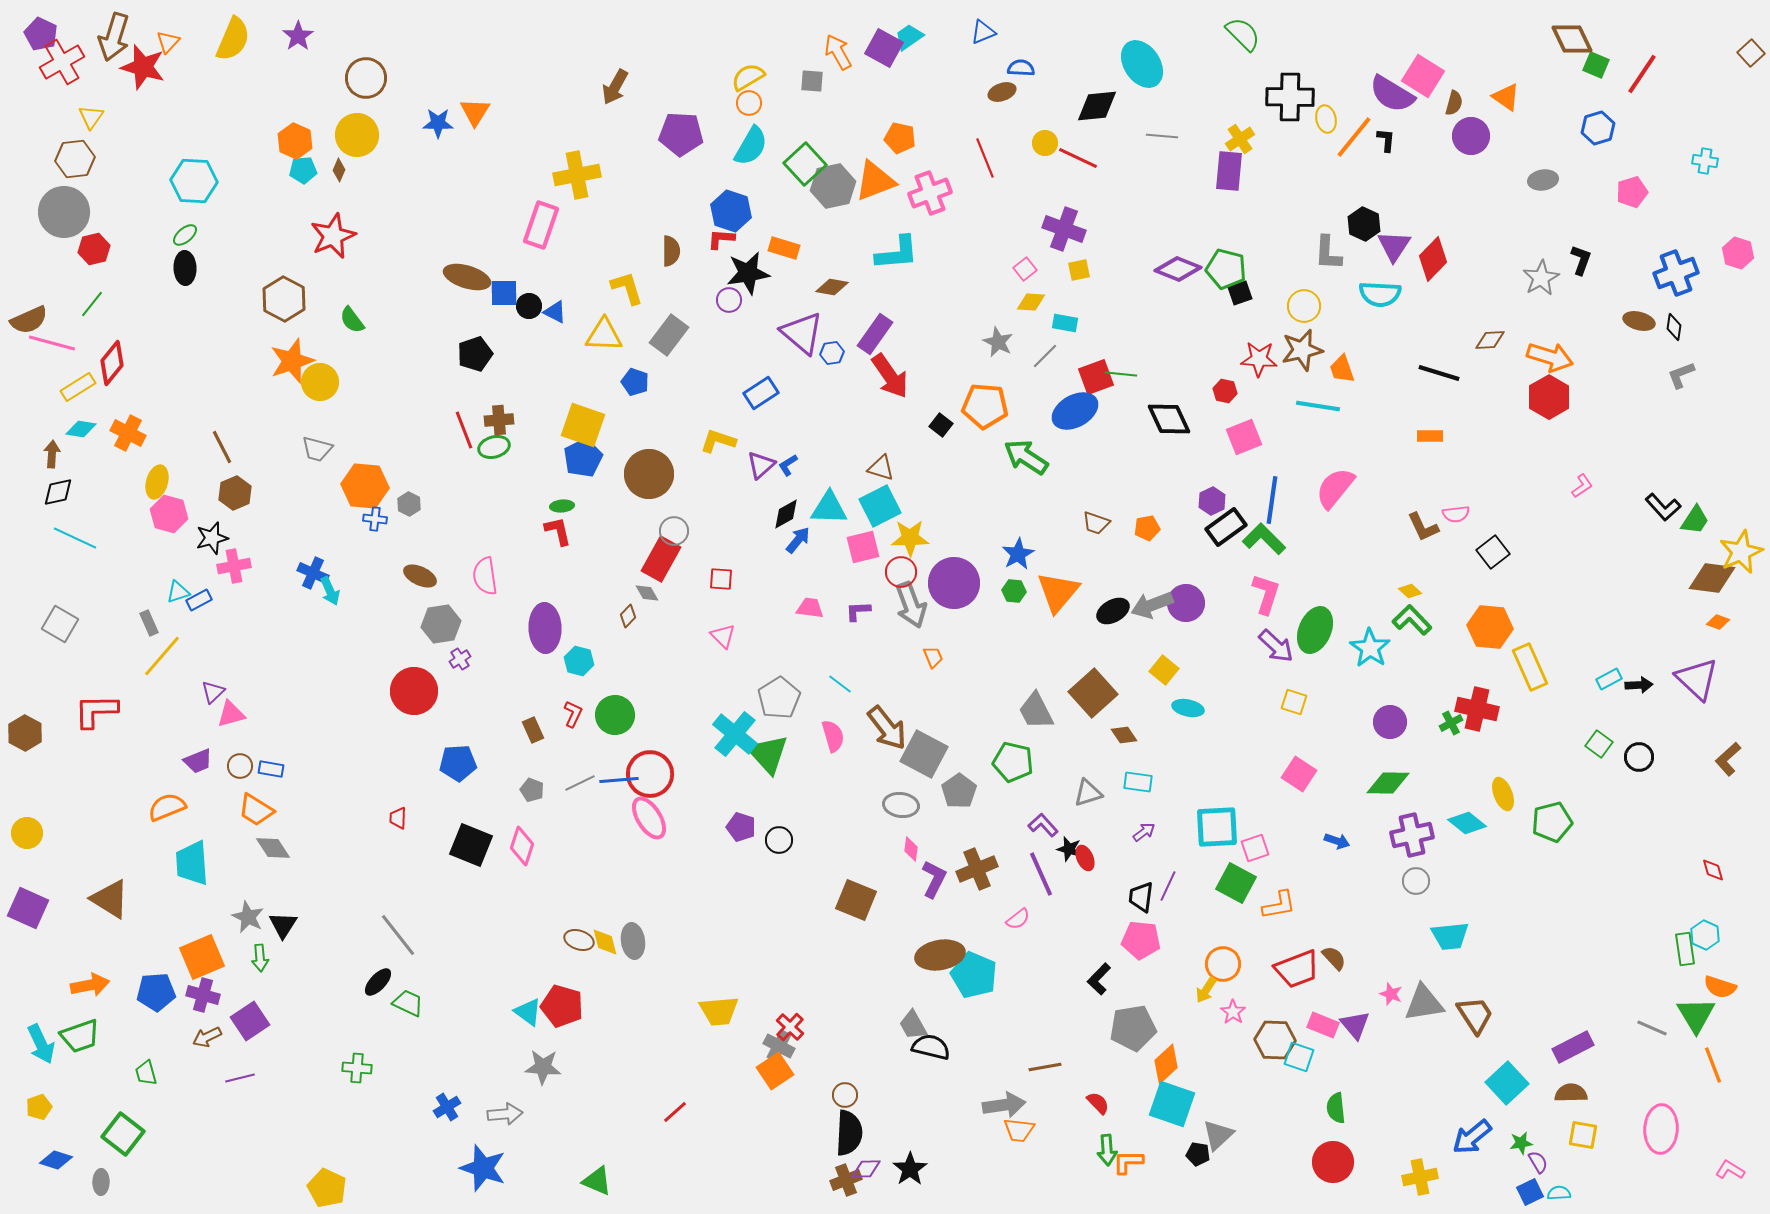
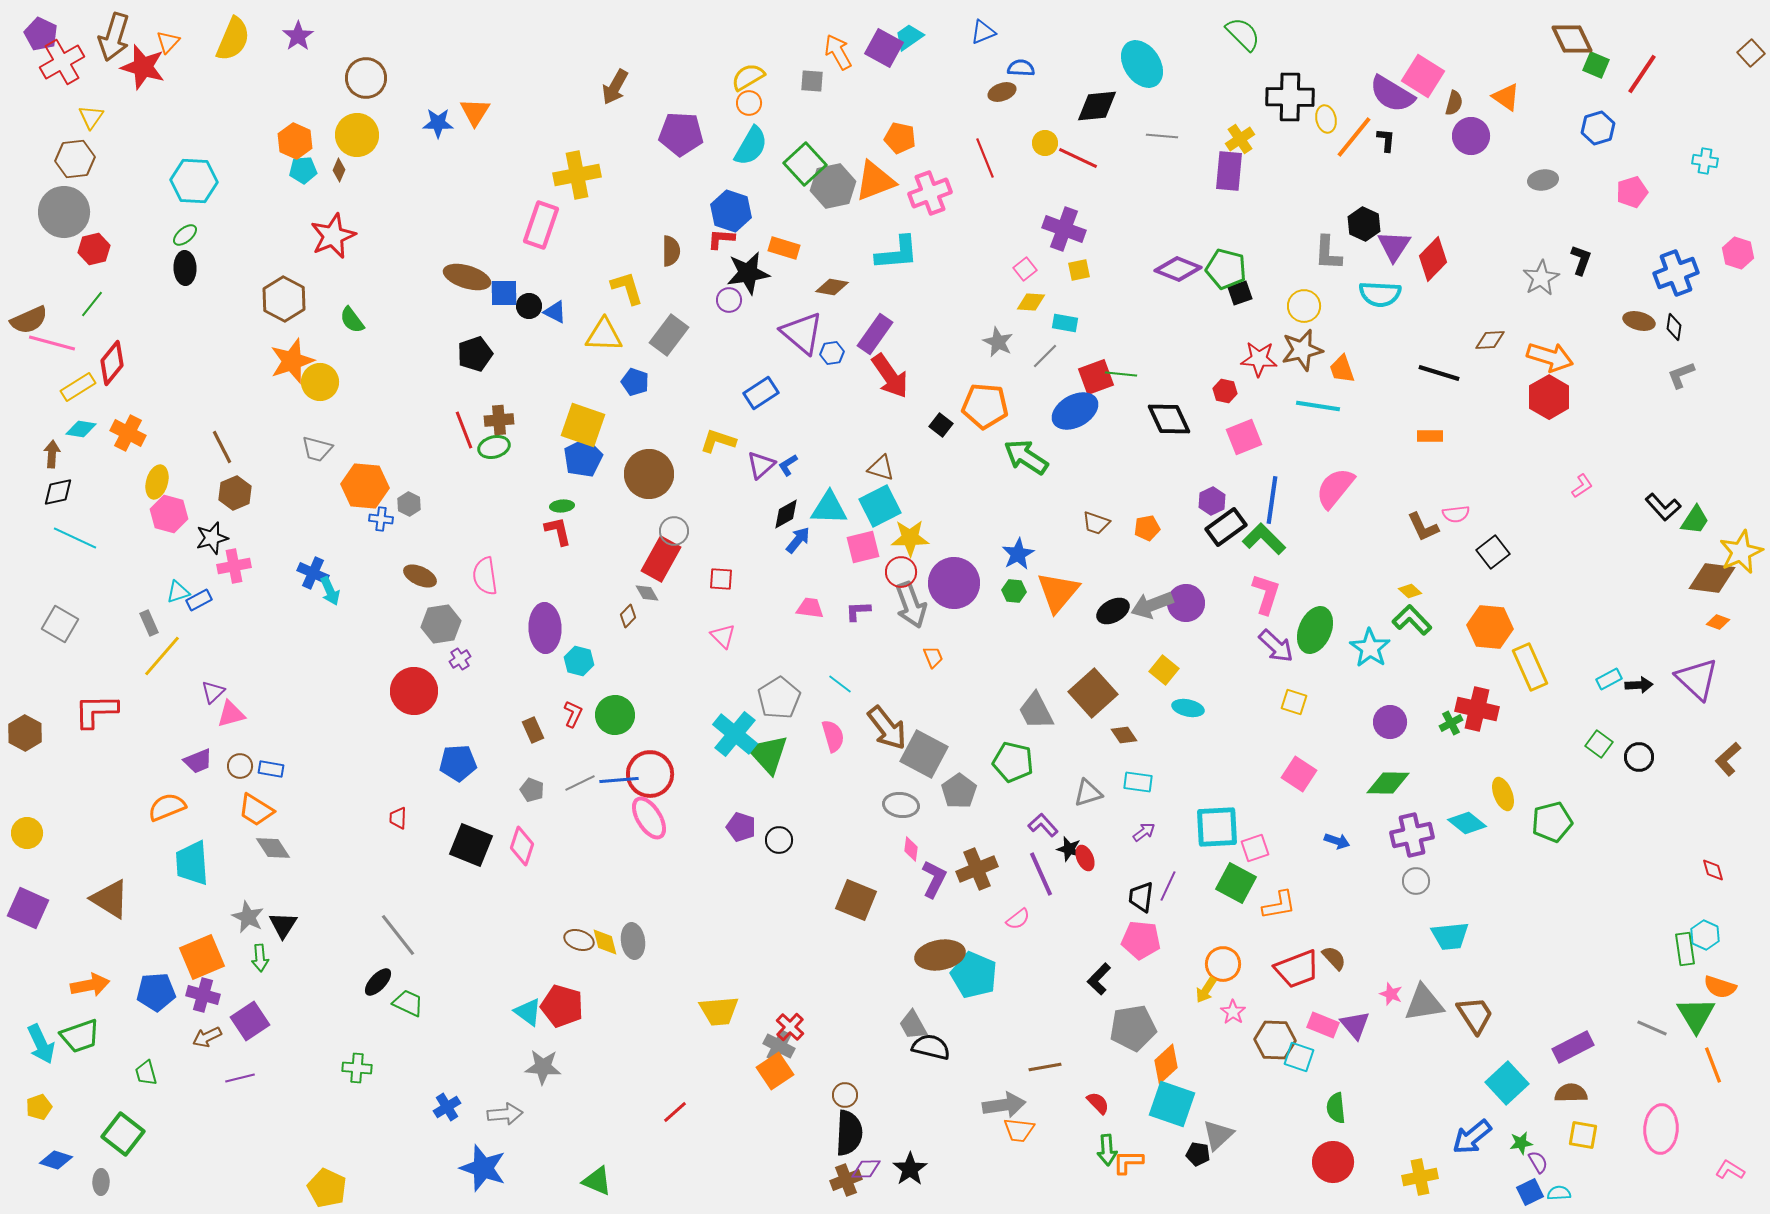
blue cross at (375, 519): moved 6 px right
